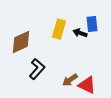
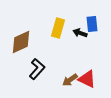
yellow rectangle: moved 1 px left, 1 px up
red triangle: moved 6 px up
